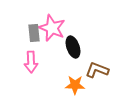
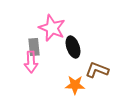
gray rectangle: moved 14 px down
